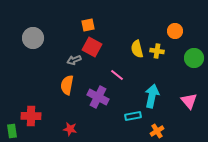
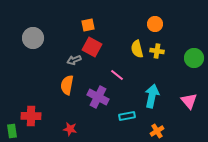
orange circle: moved 20 px left, 7 px up
cyan rectangle: moved 6 px left
